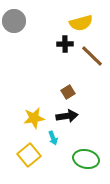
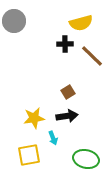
yellow square: rotated 30 degrees clockwise
